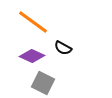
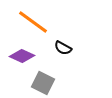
purple diamond: moved 10 px left
